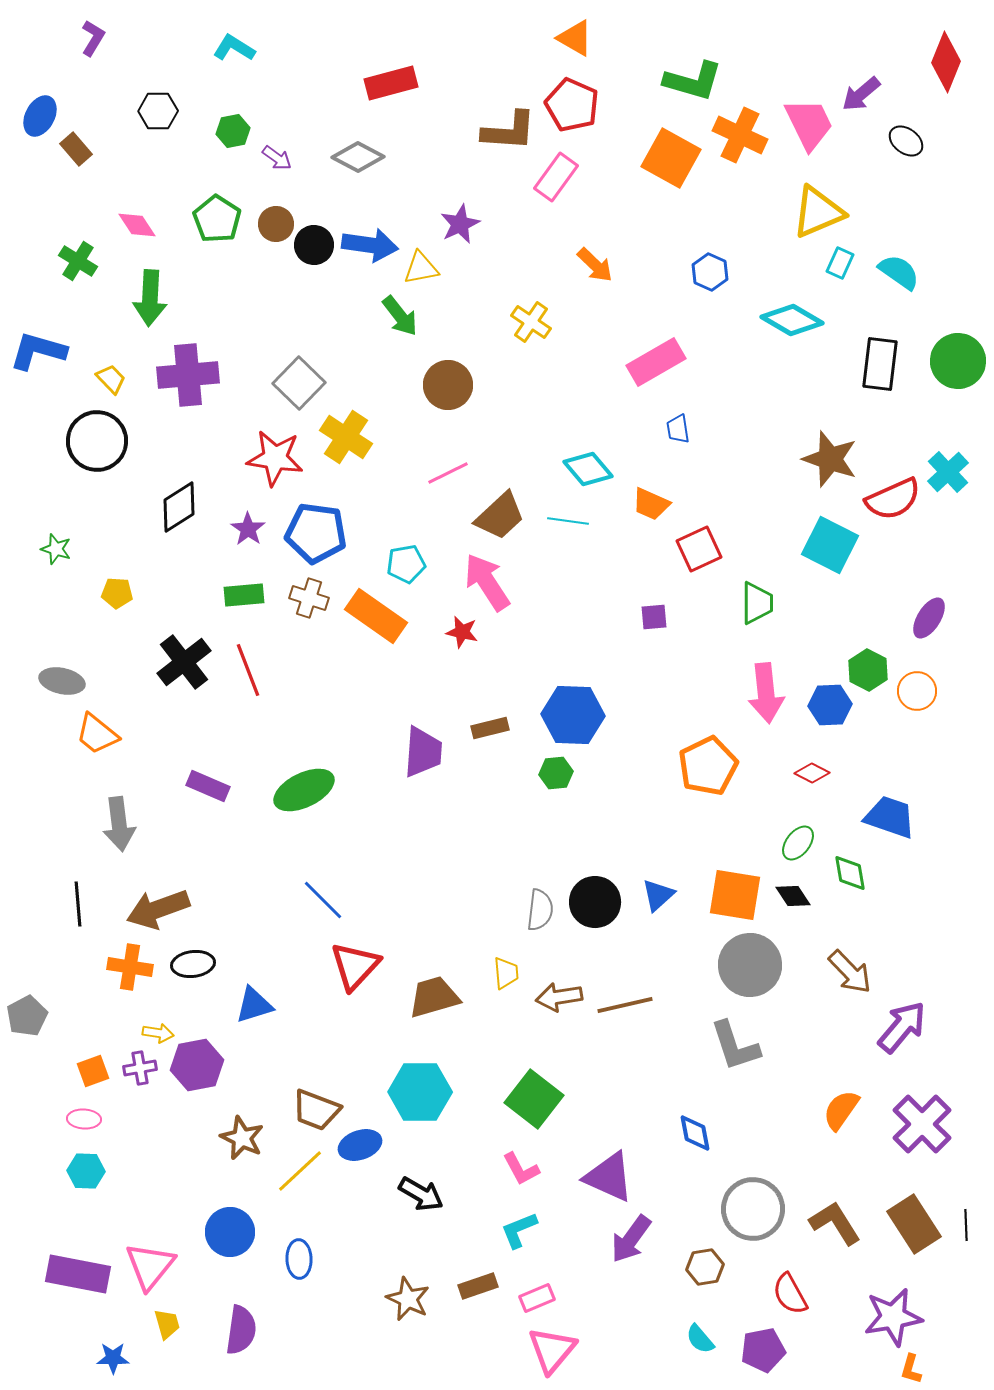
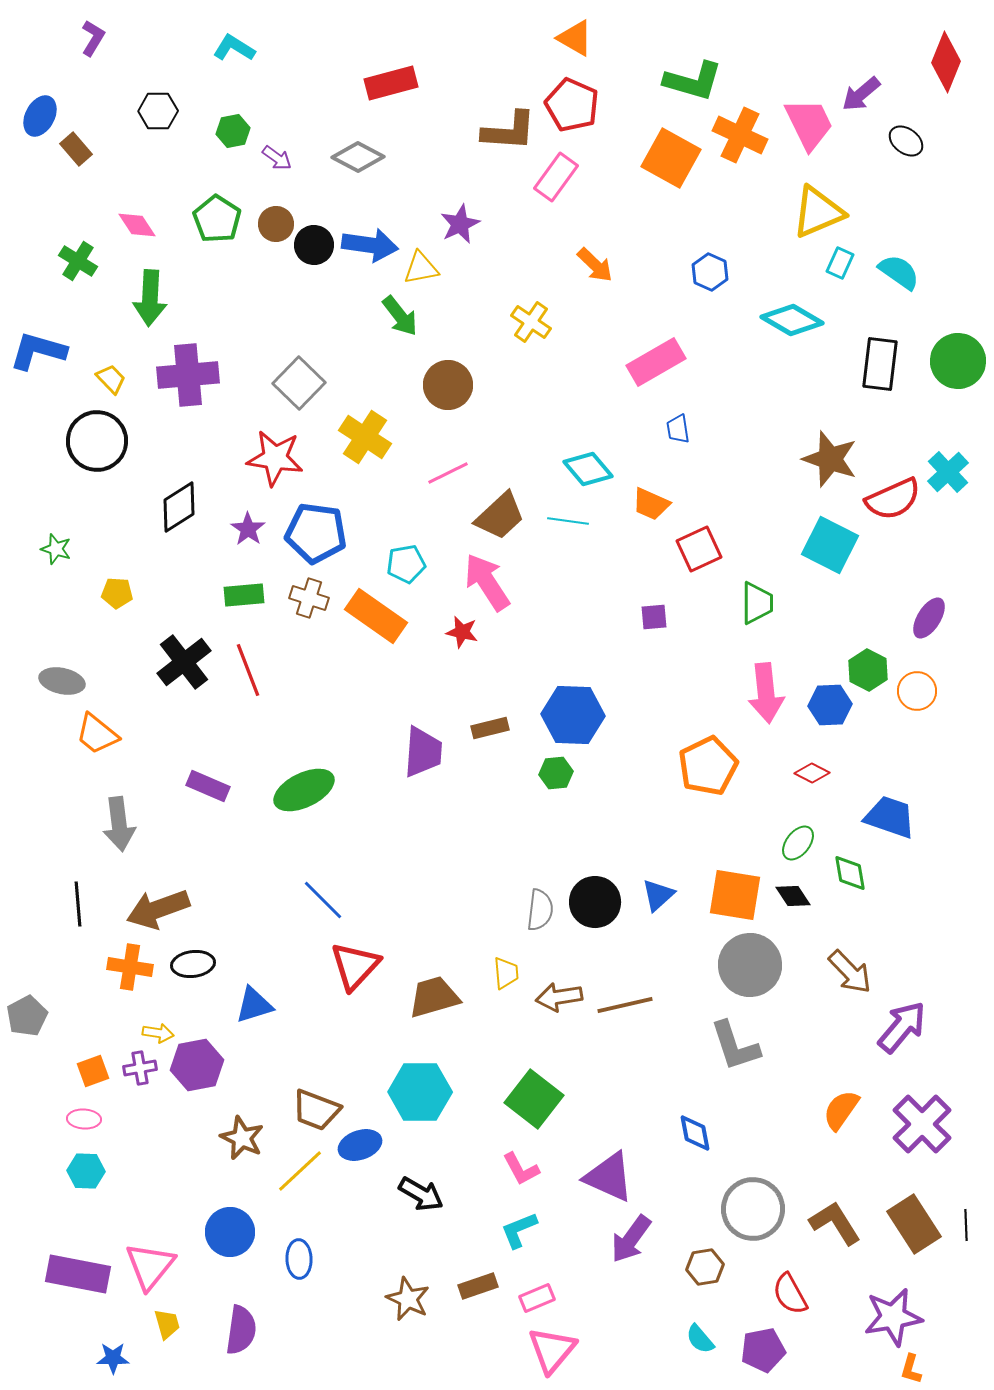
yellow cross at (346, 437): moved 19 px right
